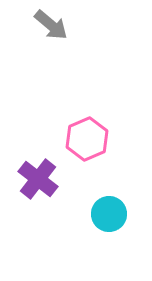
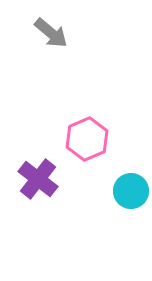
gray arrow: moved 8 px down
cyan circle: moved 22 px right, 23 px up
